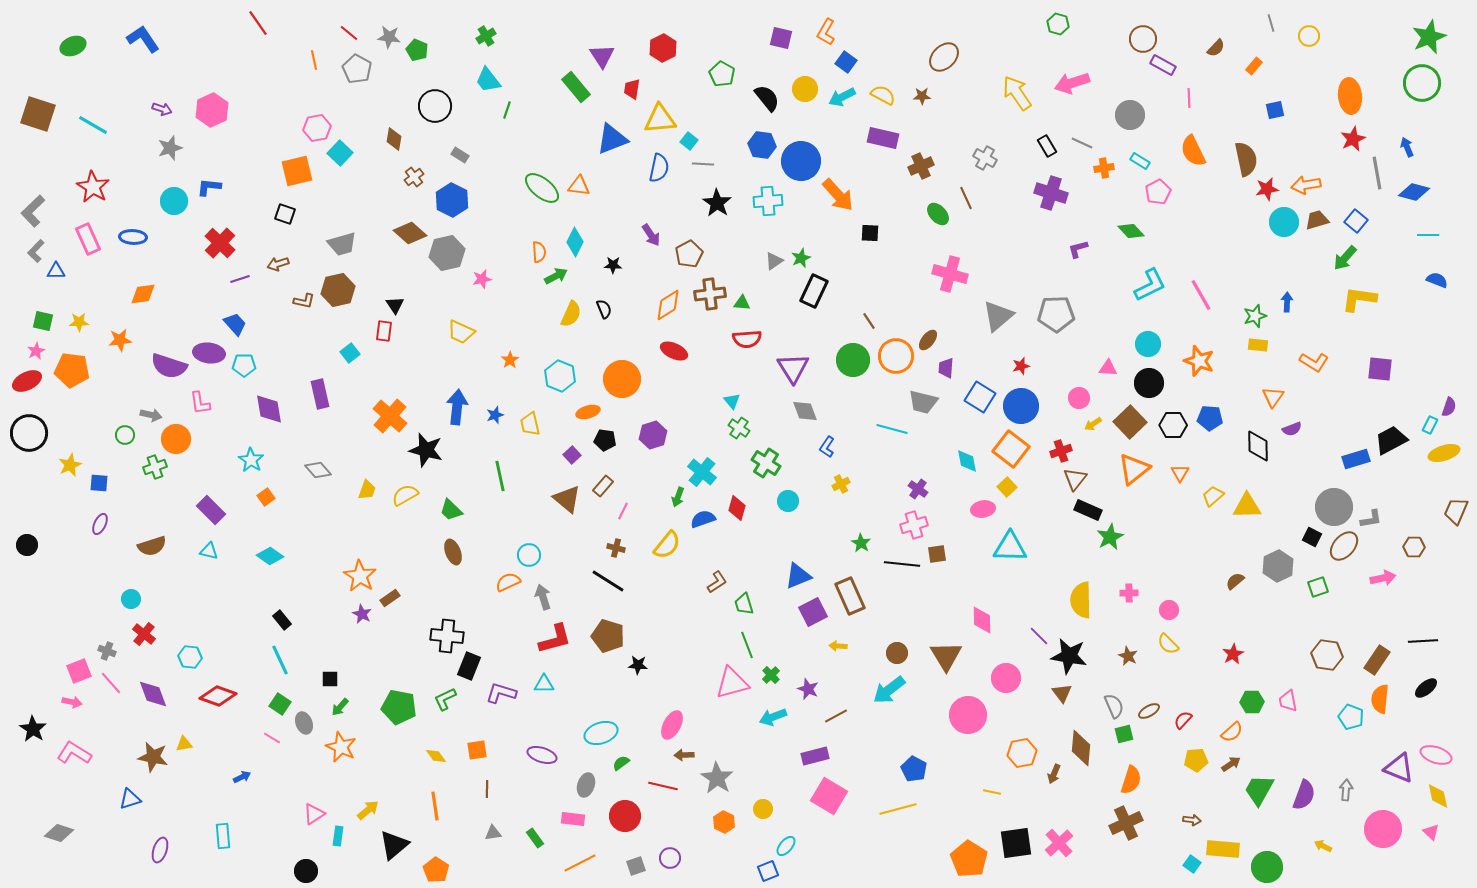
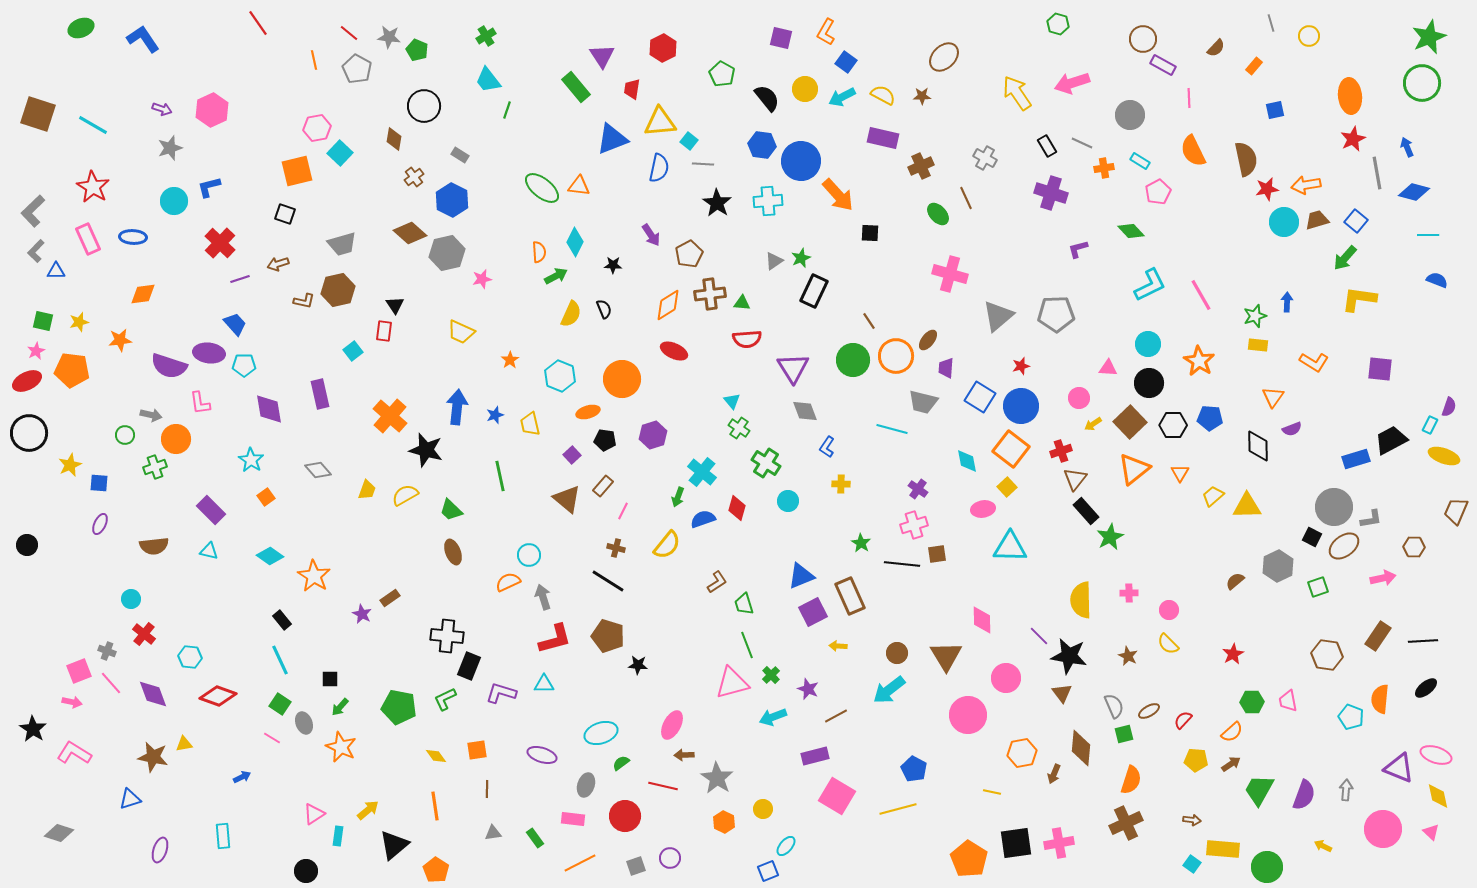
green ellipse at (73, 46): moved 8 px right, 18 px up
black circle at (435, 106): moved 11 px left
yellow triangle at (660, 119): moved 3 px down
blue L-shape at (209, 187): rotated 20 degrees counterclockwise
yellow star at (79, 322): rotated 12 degrees counterclockwise
cyan square at (350, 353): moved 3 px right, 2 px up
orange star at (1199, 361): rotated 12 degrees clockwise
yellow ellipse at (1444, 453): moved 3 px down; rotated 36 degrees clockwise
yellow cross at (841, 484): rotated 30 degrees clockwise
black rectangle at (1088, 510): moved 2 px left, 1 px down; rotated 24 degrees clockwise
brown semicircle at (152, 546): moved 2 px right; rotated 12 degrees clockwise
brown ellipse at (1344, 546): rotated 12 degrees clockwise
orange star at (360, 576): moved 46 px left
blue triangle at (798, 576): moved 3 px right
brown rectangle at (1377, 660): moved 1 px right, 24 px up
yellow pentagon at (1196, 760): rotated 10 degrees clockwise
pink square at (829, 796): moved 8 px right
pink cross at (1059, 843): rotated 32 degrees clockwise
